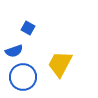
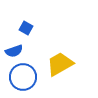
blue square: moved 2 px left
yellow trapezoid: rotated 32 degrees clockwise
